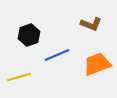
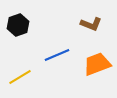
black hexagon: moved 11 px left, 10 px up
yellow line: moved 1 px right; rotated 15 degrees counterclockwise
